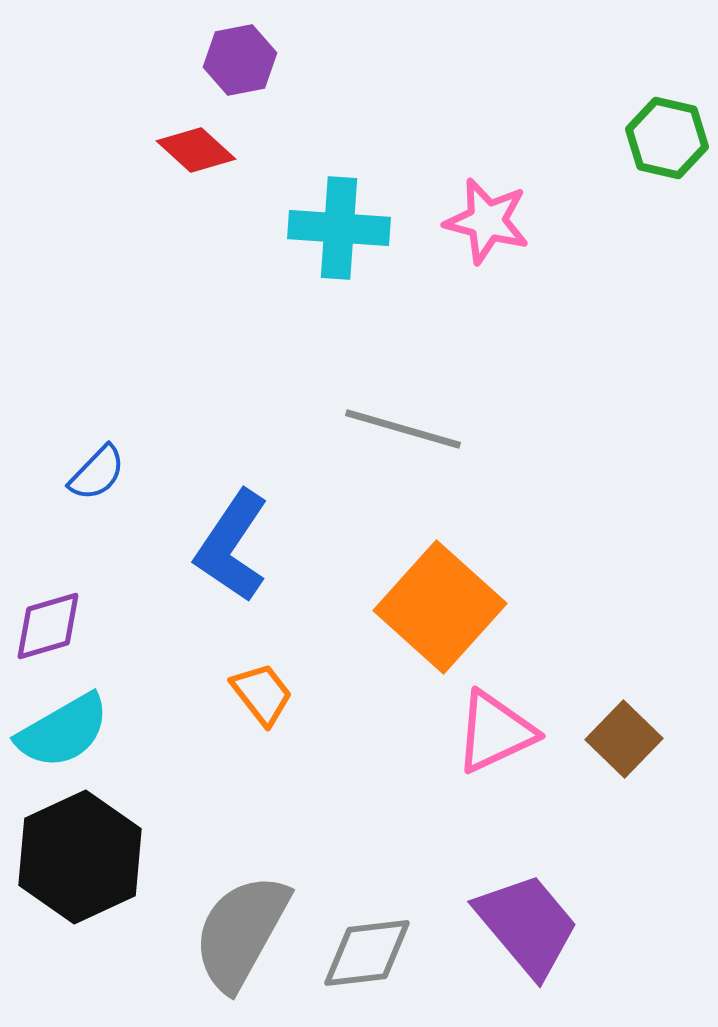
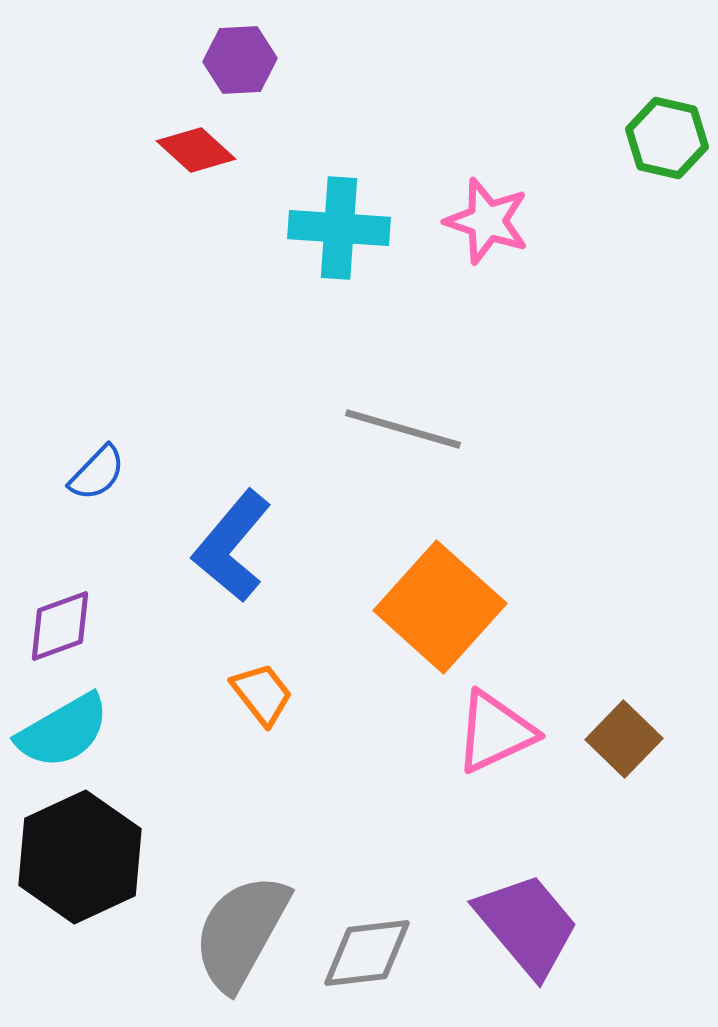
purple hexagon: rotated 8 degrees clockwise
pink star: rotated 4 degrees clockwise
blue L-shape: rotated 6 degrees clockwise
purple diamond: moved 12 px right; rotated 4 degrees counterclockwise
